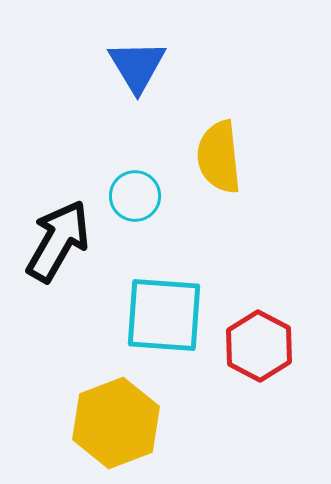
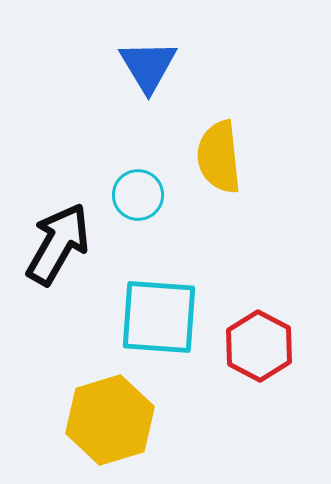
blue triangle: moved 11 px right
cyan circle: moved 3 px right, 1 px up
black arrow: moved 3 px down
cyan square: moved 5 px left, 2 px down
yellow hexagon: moved 6 px left, 3 px up; rotated 4 degrees clockwise
